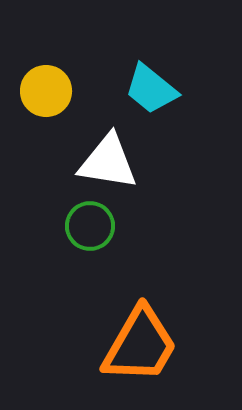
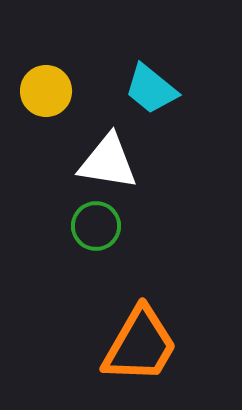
green circle: moved 6 px right
